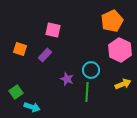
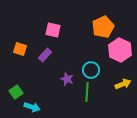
orange pentagon: moved 9 px left, 6 px down
